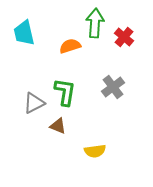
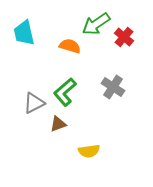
green arrow: moved 1 px right, 1 px down; rotated 128 degrees counterclockwise
orange semicircle: rotated 35 degrees clockwise
gray cross: rotated 20 degrees counterclockwise
green L-shape: rotated 140 degrees counterclockwise
brown triangle: moved 2 px up; rotated 42 degrees counterclockwise
yellow semicircle: moved 6 px left
